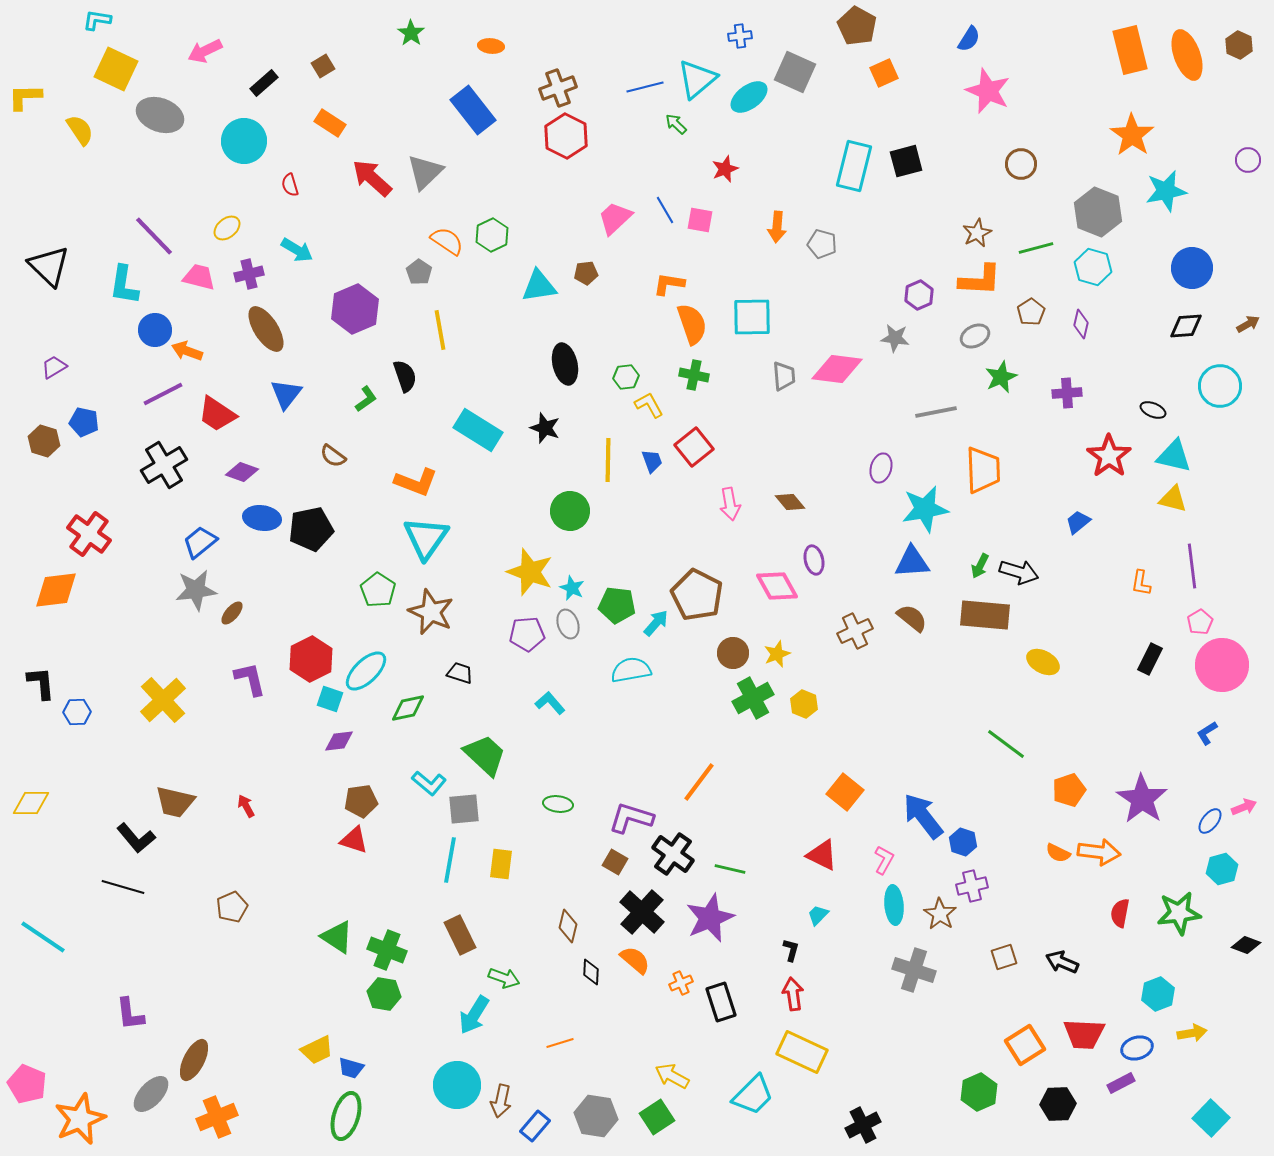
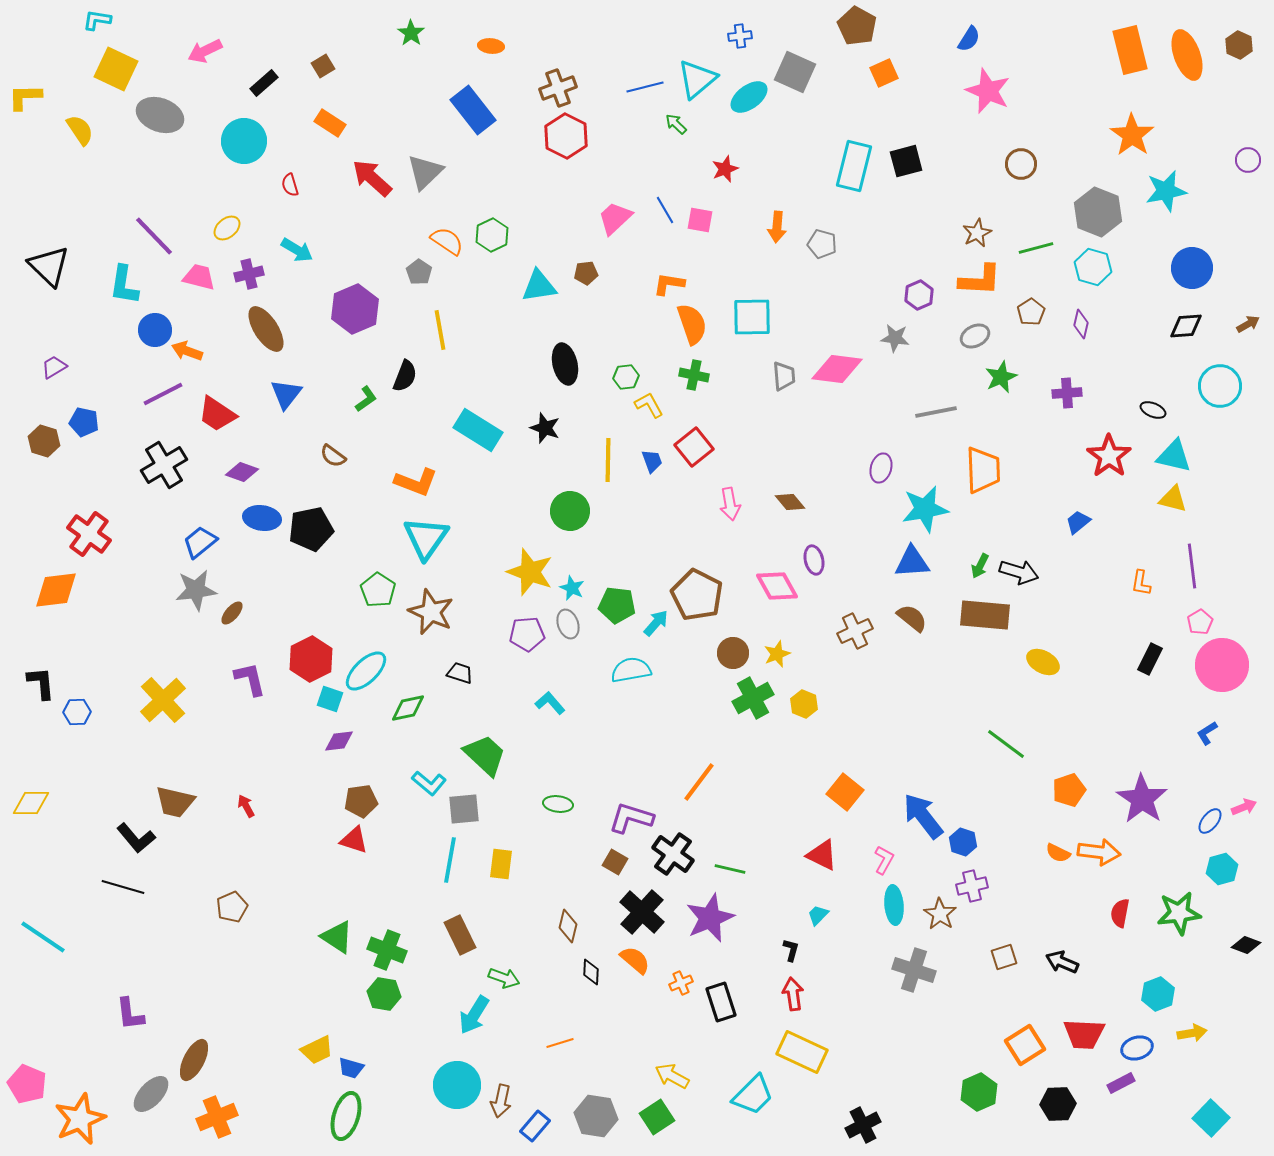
black semicircle at (405, 376): rotated 40 degrees clockwise
